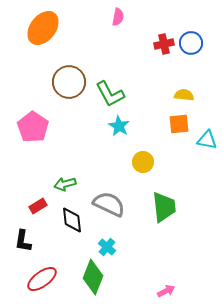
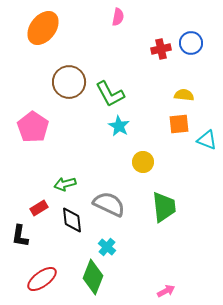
red cross: moved 3 px left, 5 px down
cyan triangle: rotated 10 degrees clockwise
red rectangle: moved 1 px right, 2 px down
black L-shape: moved 3 px left, 5 px up
